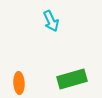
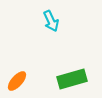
orange ellipse: moved 2 px left, 2 px up; rotated 45 degrees clockwise
